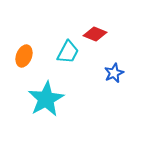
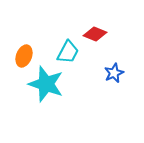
cyan star: moved 15 px up; rotated 24 degrees counterclockwise
